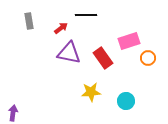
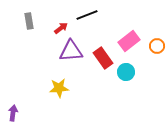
black line: moved 1 px right; rotated 20 degrees counterclockwise
pink rectangle: rotated 20 degrees counterclockwise
purple triangle: moved 2 px right, 2 px up; rotated 15 degrees counterclockwise
orange circle: moved 9 px right, 12 px up
yellow star: moved 32 px left, 4 px up
cyan circle: moved 29 px up
